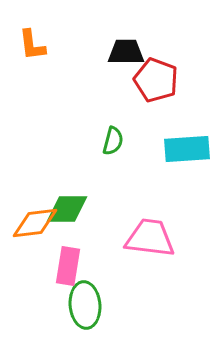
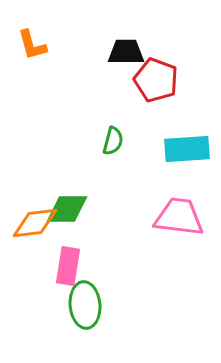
orange L-shape: rotated 8 degrees counterclockwise
pink trapezoid: moved 29 px right, 21 px up
